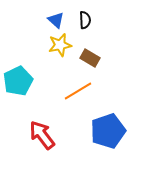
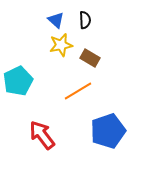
yellow star: moved 1 px right
